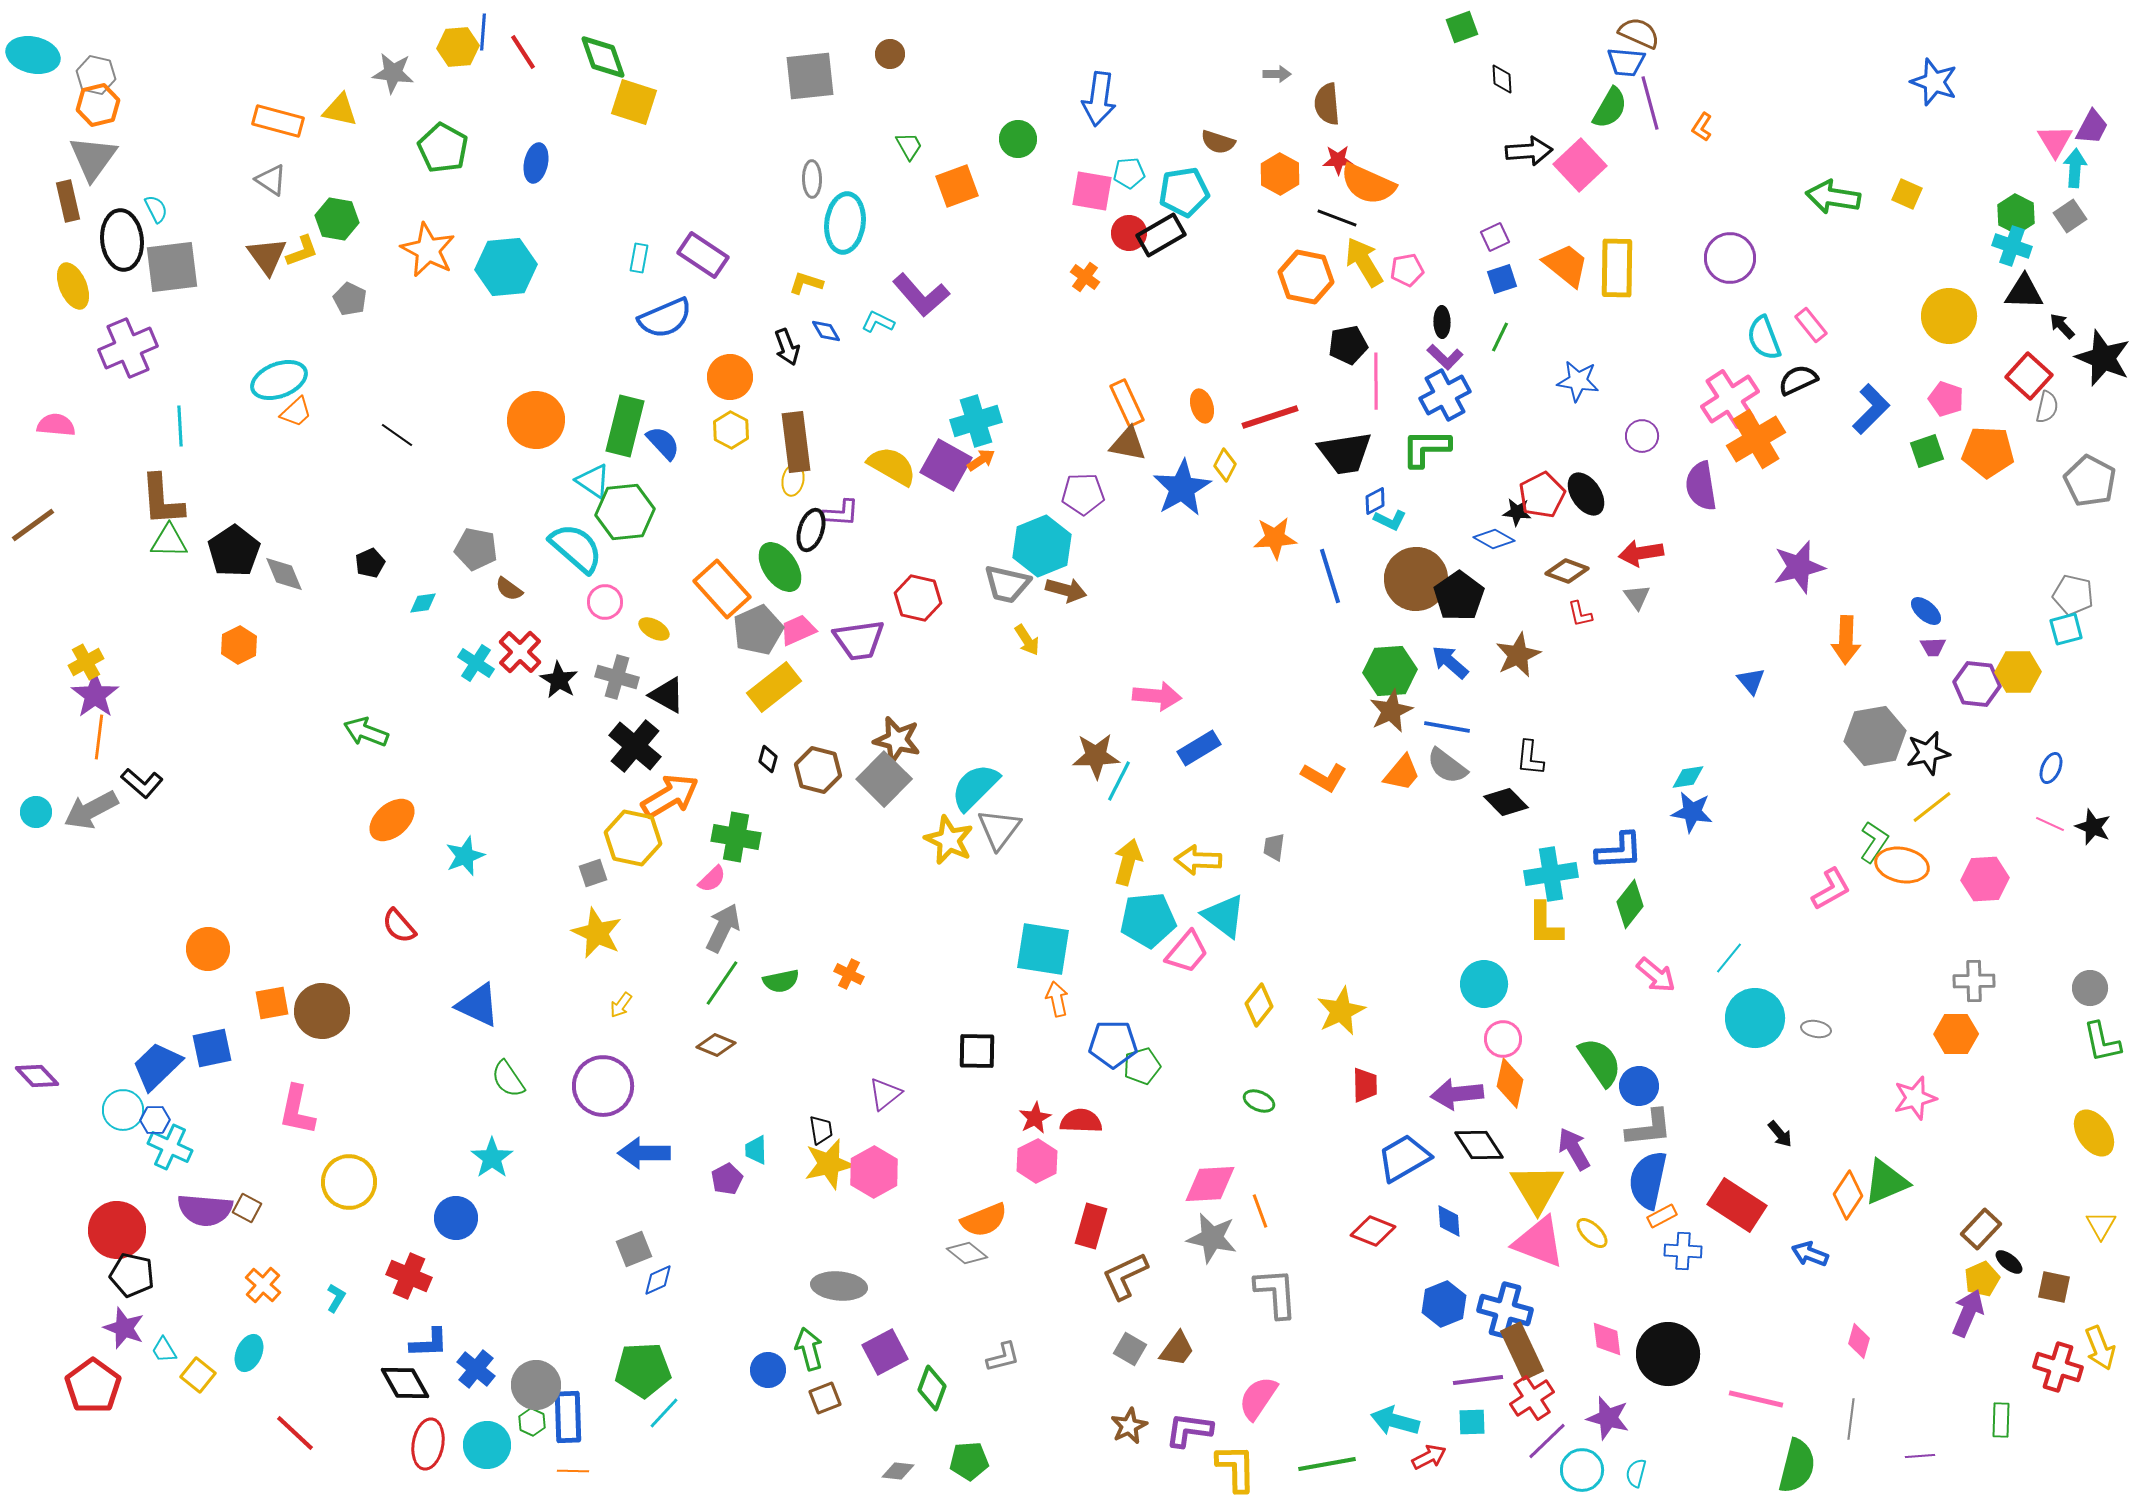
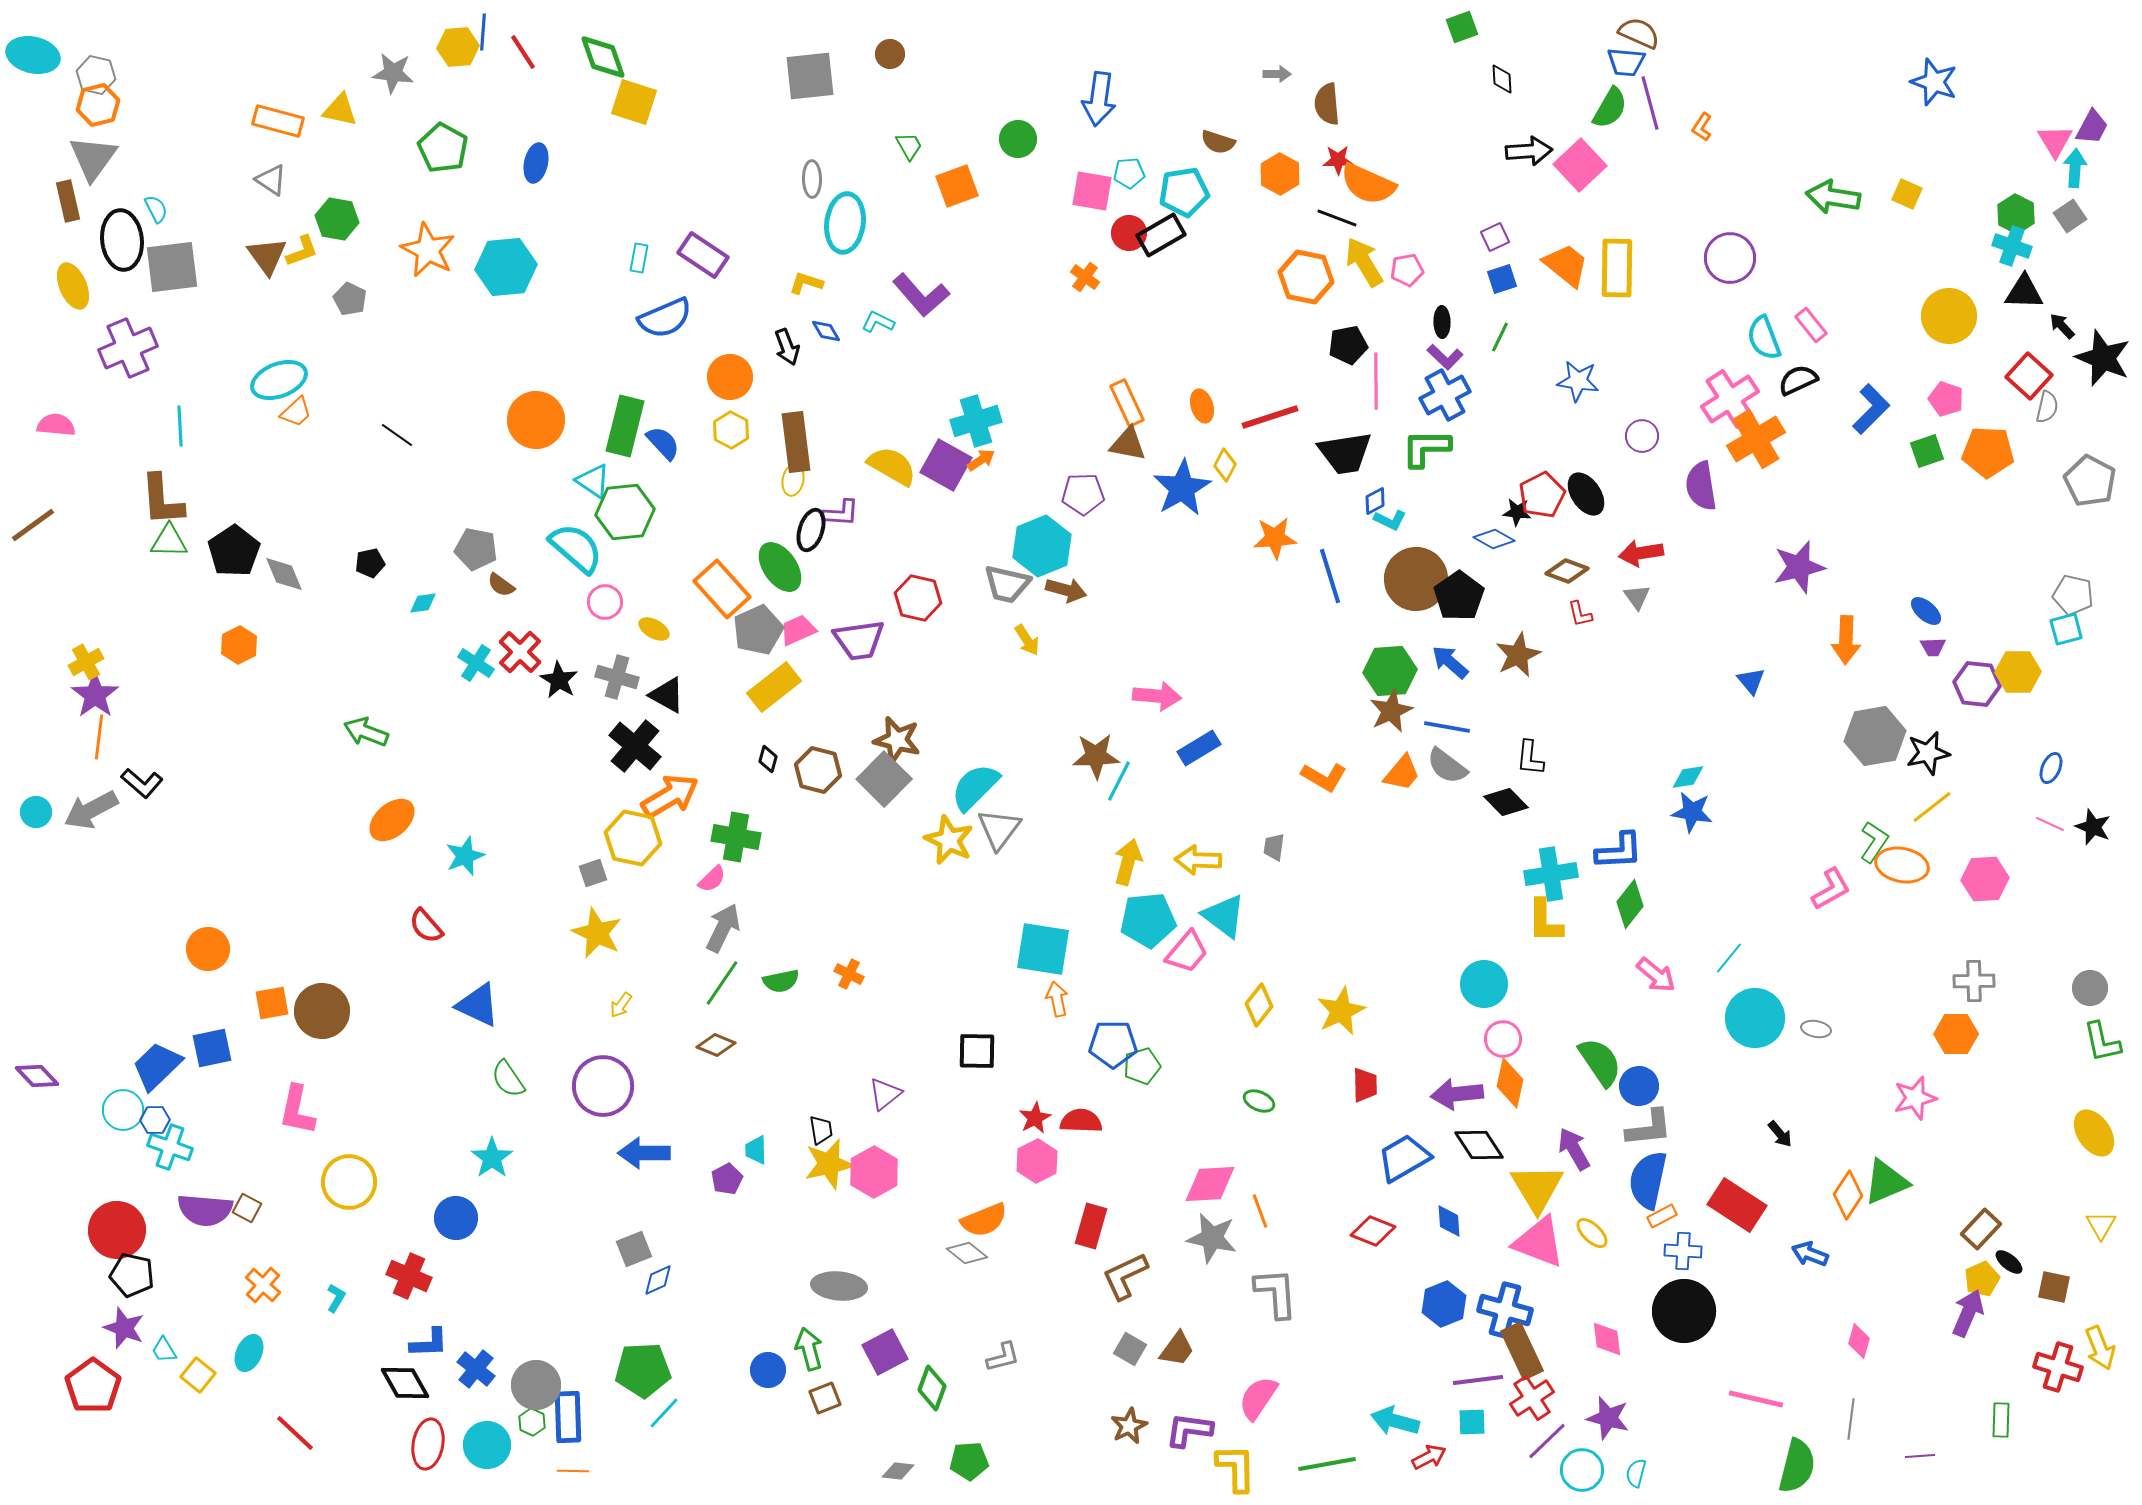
black pentagon at (370, 563): rotated 12 degrees clockwise
brown semicircle at (509, 589): moved 8 px left, 4 px up
yellow L-shape at (1545, 924): moved 3 px up
red semicircle at (399, 926): moved 27 px right
cyan cross at (170, 1147): rotated 6 degrees counterclockwise
black circle at (1668, 1354): moved 16 px right, 43 px up
